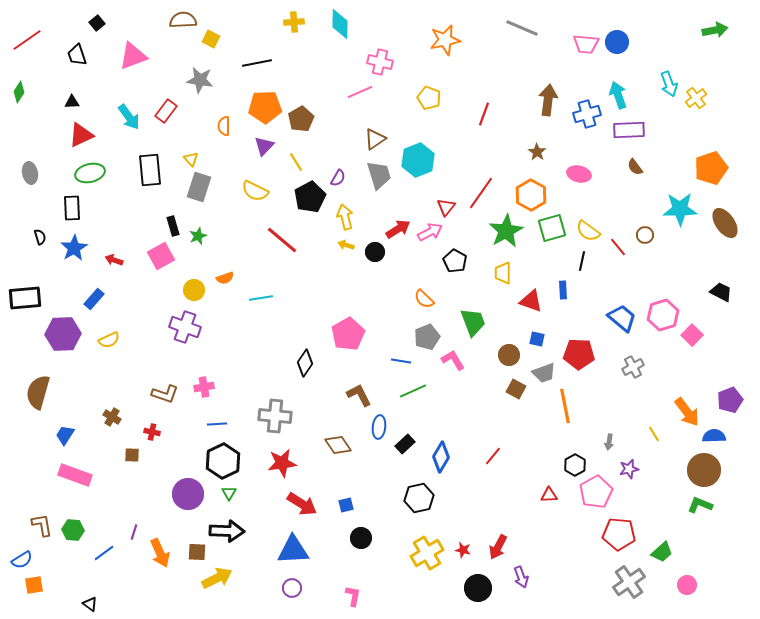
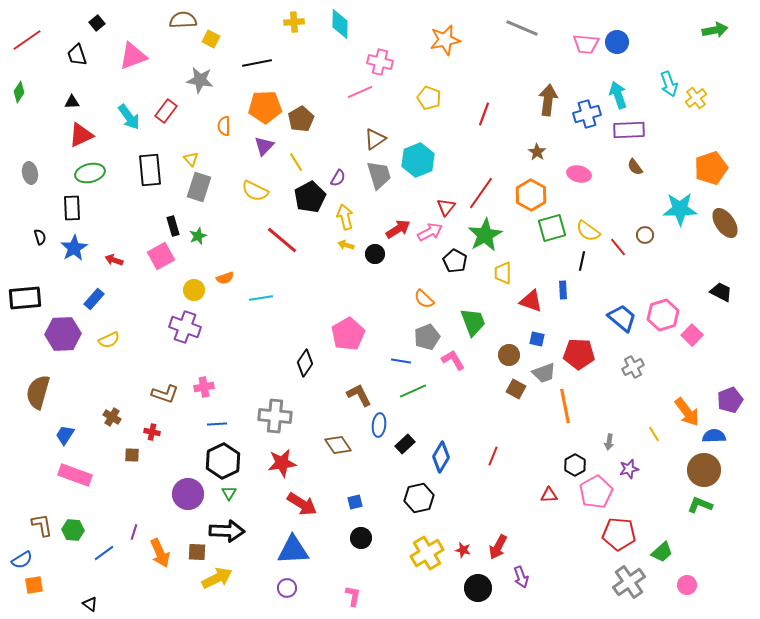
green star at (506, 231): moved 21 px left, 4 px down
black circle at (375, 252): moved 2 px down
blue ellipse at (379, 427): moved 2 px up
red line at (493, 456): rotated 18 degrees counterclockwise
blue square at (346, 505): moved 9 px right, 3 px up
purple circle at (292, 588): moved 5 px left
